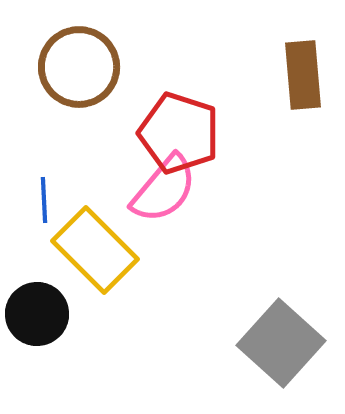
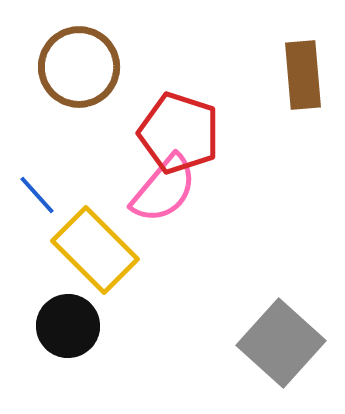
blue line: moved 7 px left, 5 px up; rotated 39 degrees counterclockwise
black circle: moved 31 px right, 12 px down
